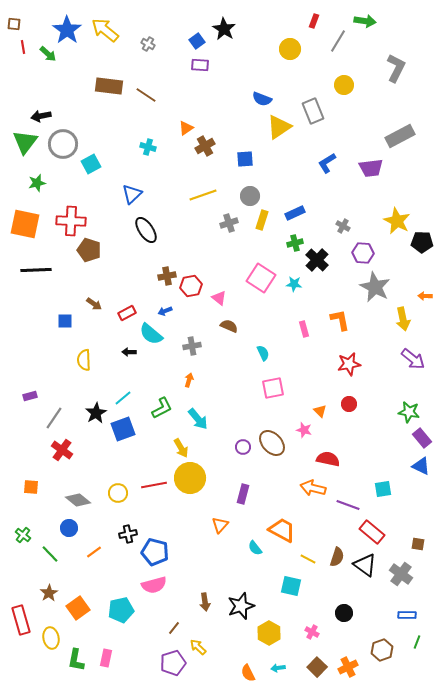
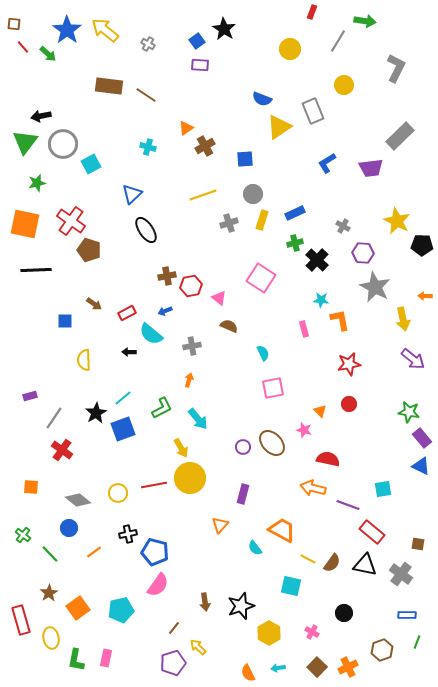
red rectangle at (314, 21): moved 2 px left, 9 px up
red line at (23, 47): rotated 32 degrees counterclockwise
gray rectangle at (400, 136): rotated 16 degrees counterclockwise
gray circle at (250, 196): moved 3 px right, 2 px up
red cross at (71, 221): rotated 32 degrees clockwise
black pentagon at (422, 242): moved 3 px down
cyan star at (294, 284): moved 27 px right, 16 px down
brown semicircle at (337, 557): moved 5 px left, 6 px down; rotated 18 degrees clockwise
black triangle at (365, 565): rotated 25 degrees counterclockwise
pink semicircle at (154, 585): moved 4 px right; rotated 40 degrees counterclockwise
